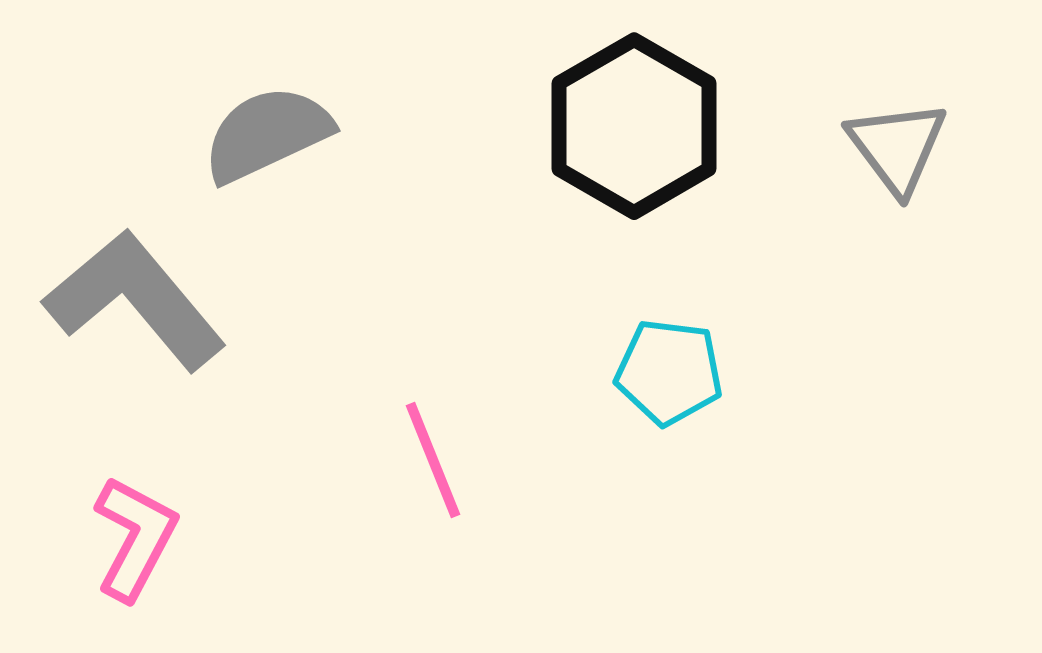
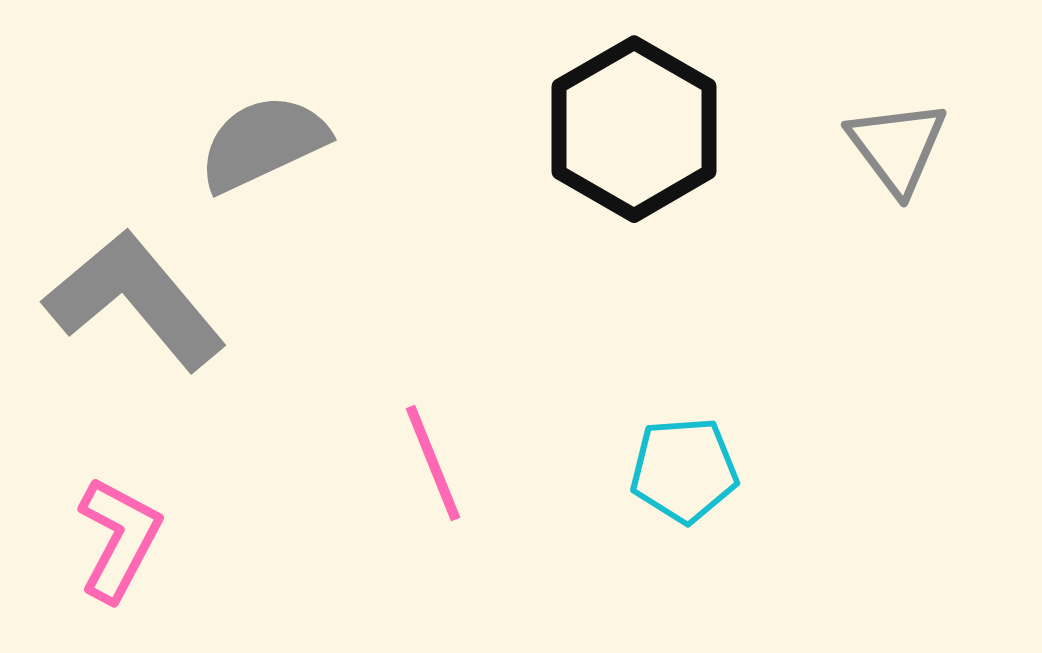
black hexagon: moved 3 px down
gray semicircle: moved 4 px left, 9 px down
cyan pentagon: moved 15 px right, 98 px down; rotated 11 degrees counterclockwise
pink line: moved 3 px down
pink L-shape: moved 16 px left, 1 px down
